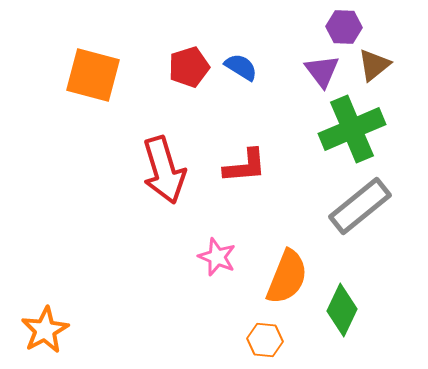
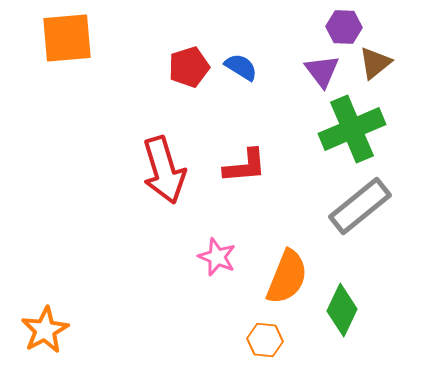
brown triangle: moved 1 px right, 2 px up
orange square: moved 26 px left, 37 px up; rotated 20 degrees counterclockwise
